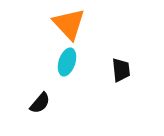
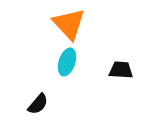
black trapezoid: rotated 80 degrees counterclockwise
black semicircle: moved 2 px left, 1 px down
